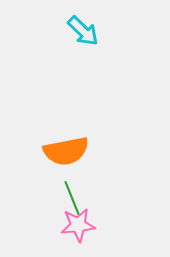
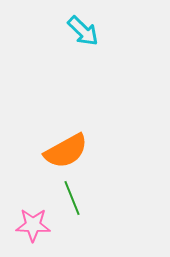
orange semicircle: rotated 18 degrees counterclockwise
pink star: moved 45 px left; rotated 8 degrees clockwise
